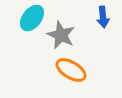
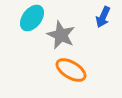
blue arrow: rotated 30 degrees clockwise
